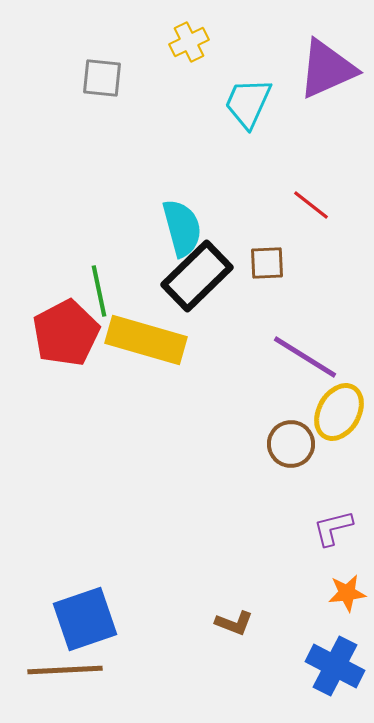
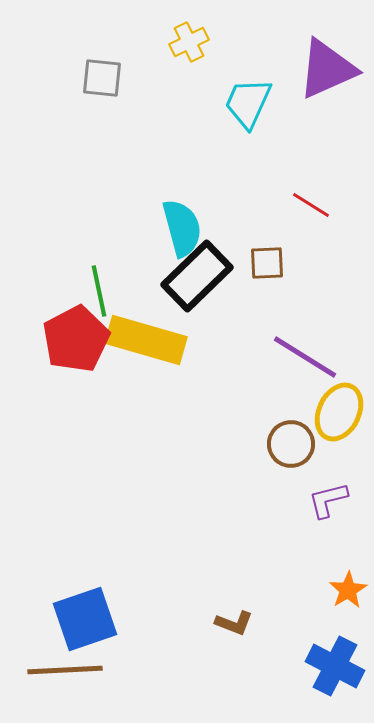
red line: rotated 6 degrees counterclockwise
red pentagon: moved 10 px right, 6 px down
yellow ellipse: rotated 4 degrees counterclockwise
purple L-shape: moved 5 px left, 28 px up
orange star: moved 1 px right, 3 px up; rotated 24 degrees counterclockwise
